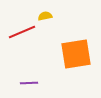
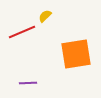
yellow semicircle: rotated 32 degrees counterclockwise
purple line: moved 1 px left
